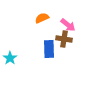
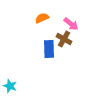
pink arrow: moved 3 px right, 1 px up
brown cross: rotated 21 degrees clockwise
cyan star: moved 28 px down; rotated 16 degrees counterclockwise
